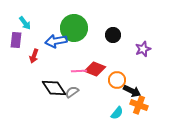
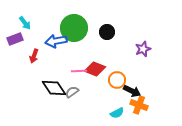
black circle: moved 6 px left, 3 px up
purple rectangle: moved 1 px left, 1 px up; rotated 63 degrees clockwise
cyan semicircle: rotated 24 degrees clockwise
